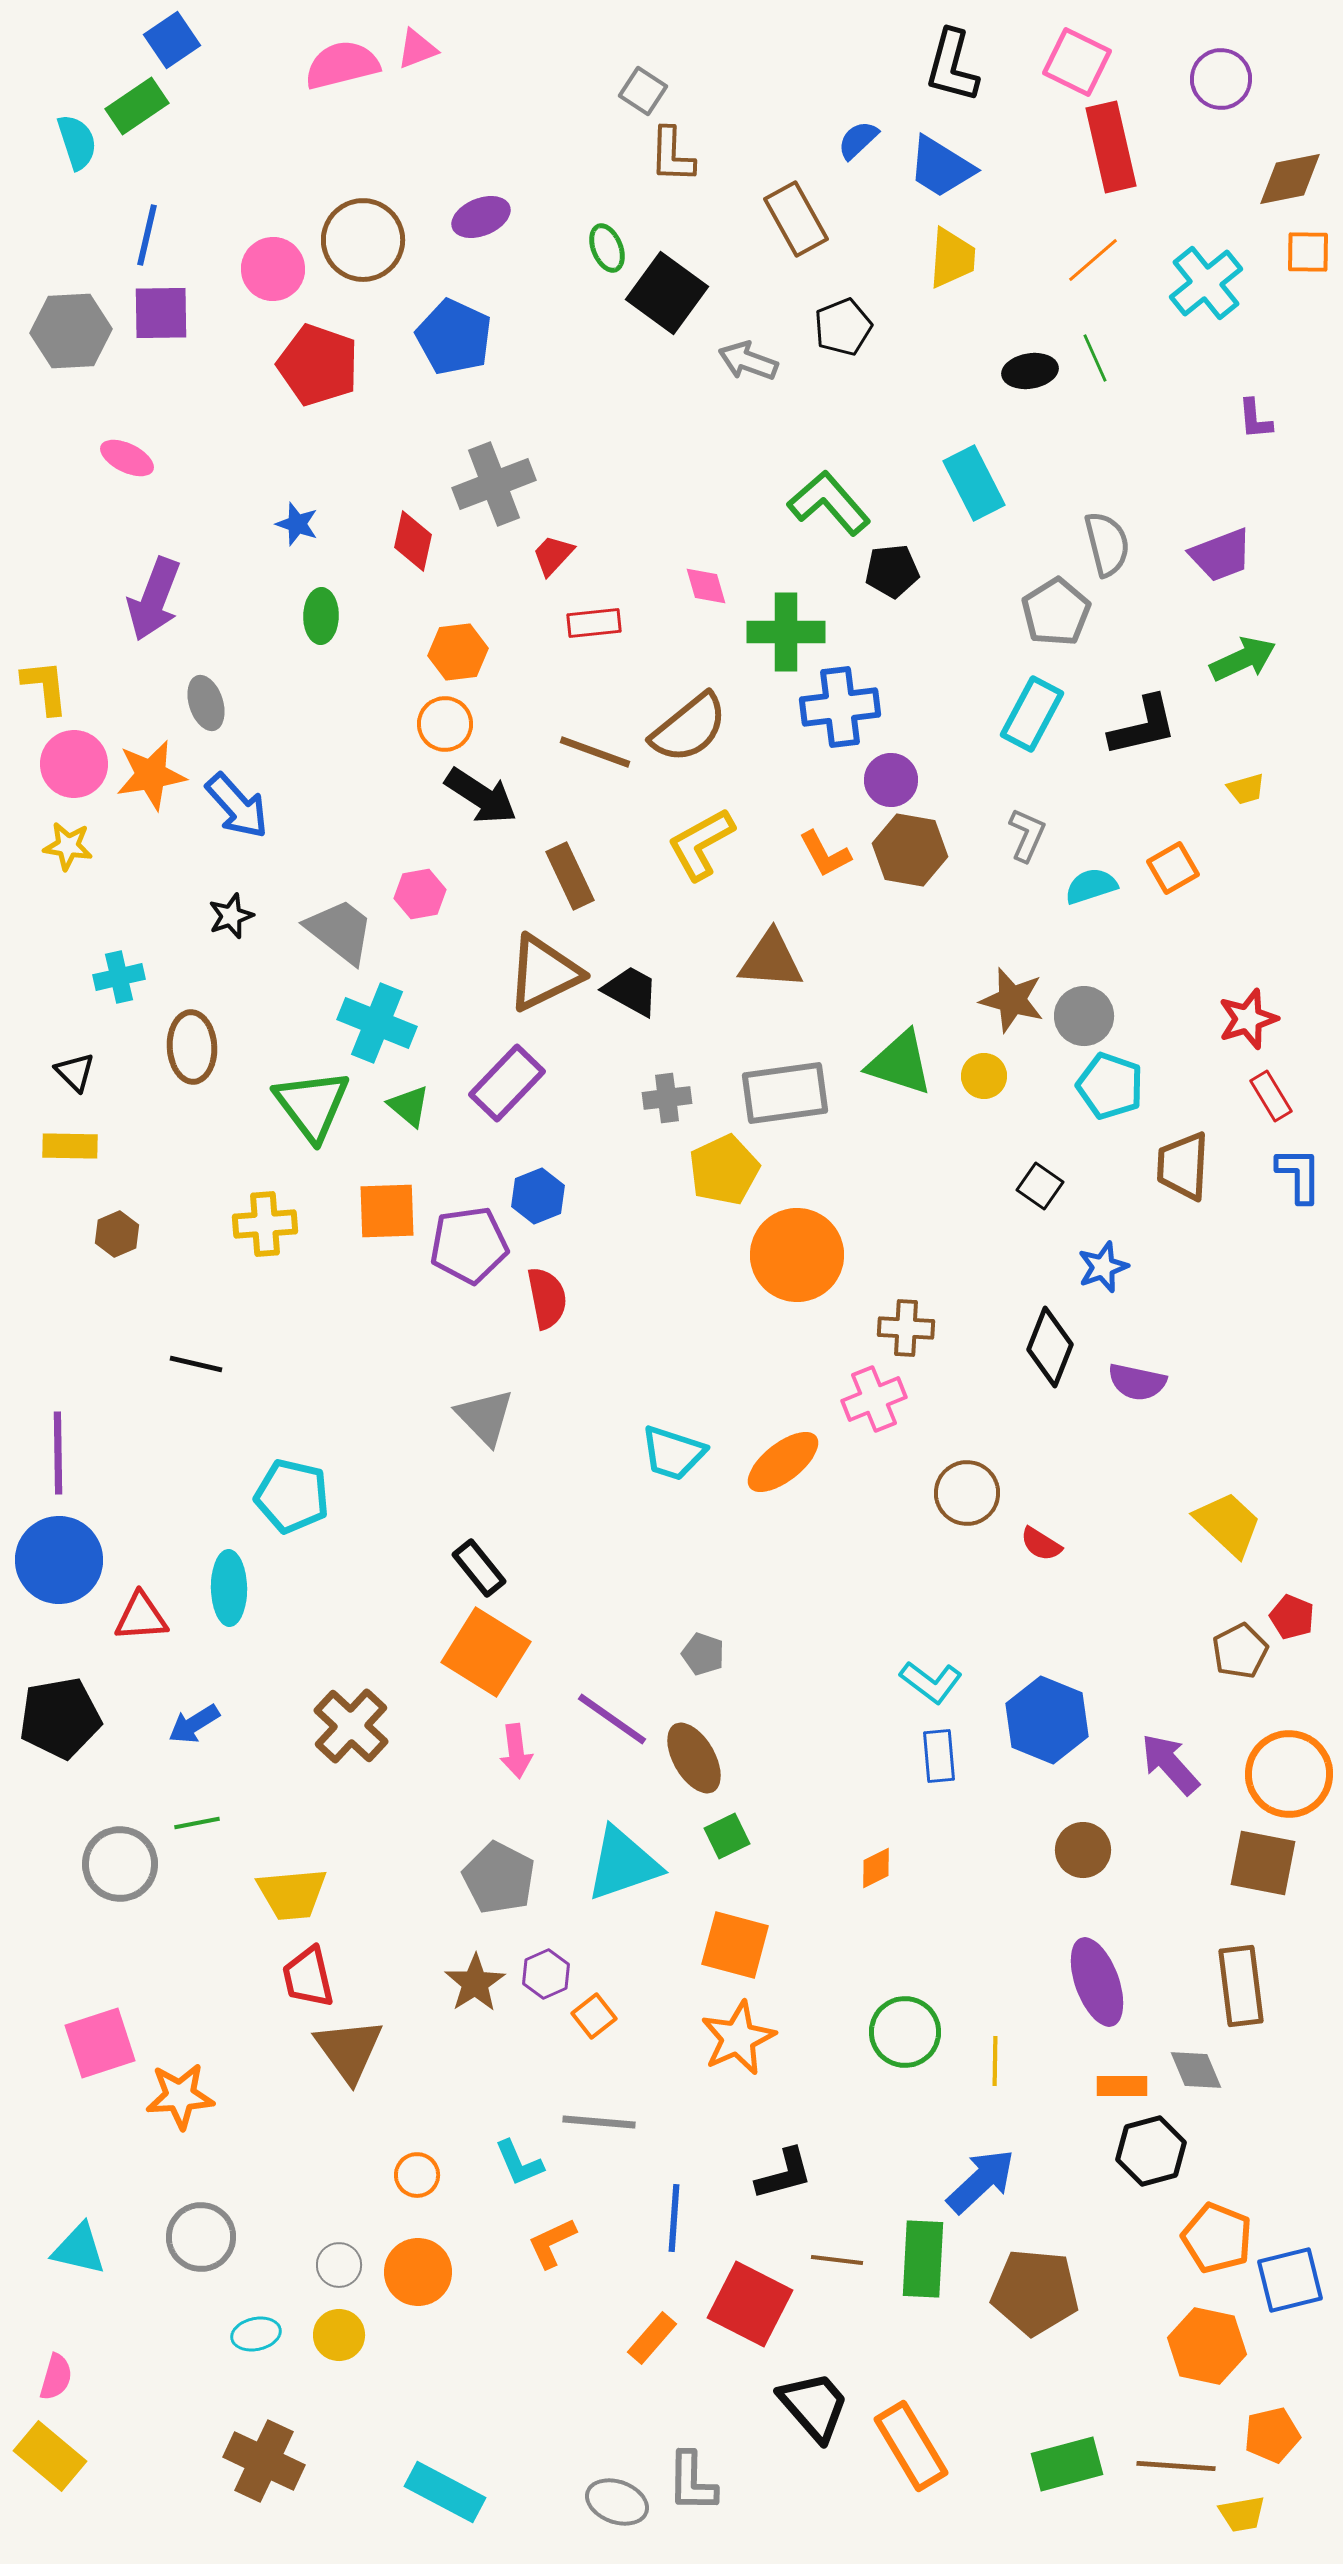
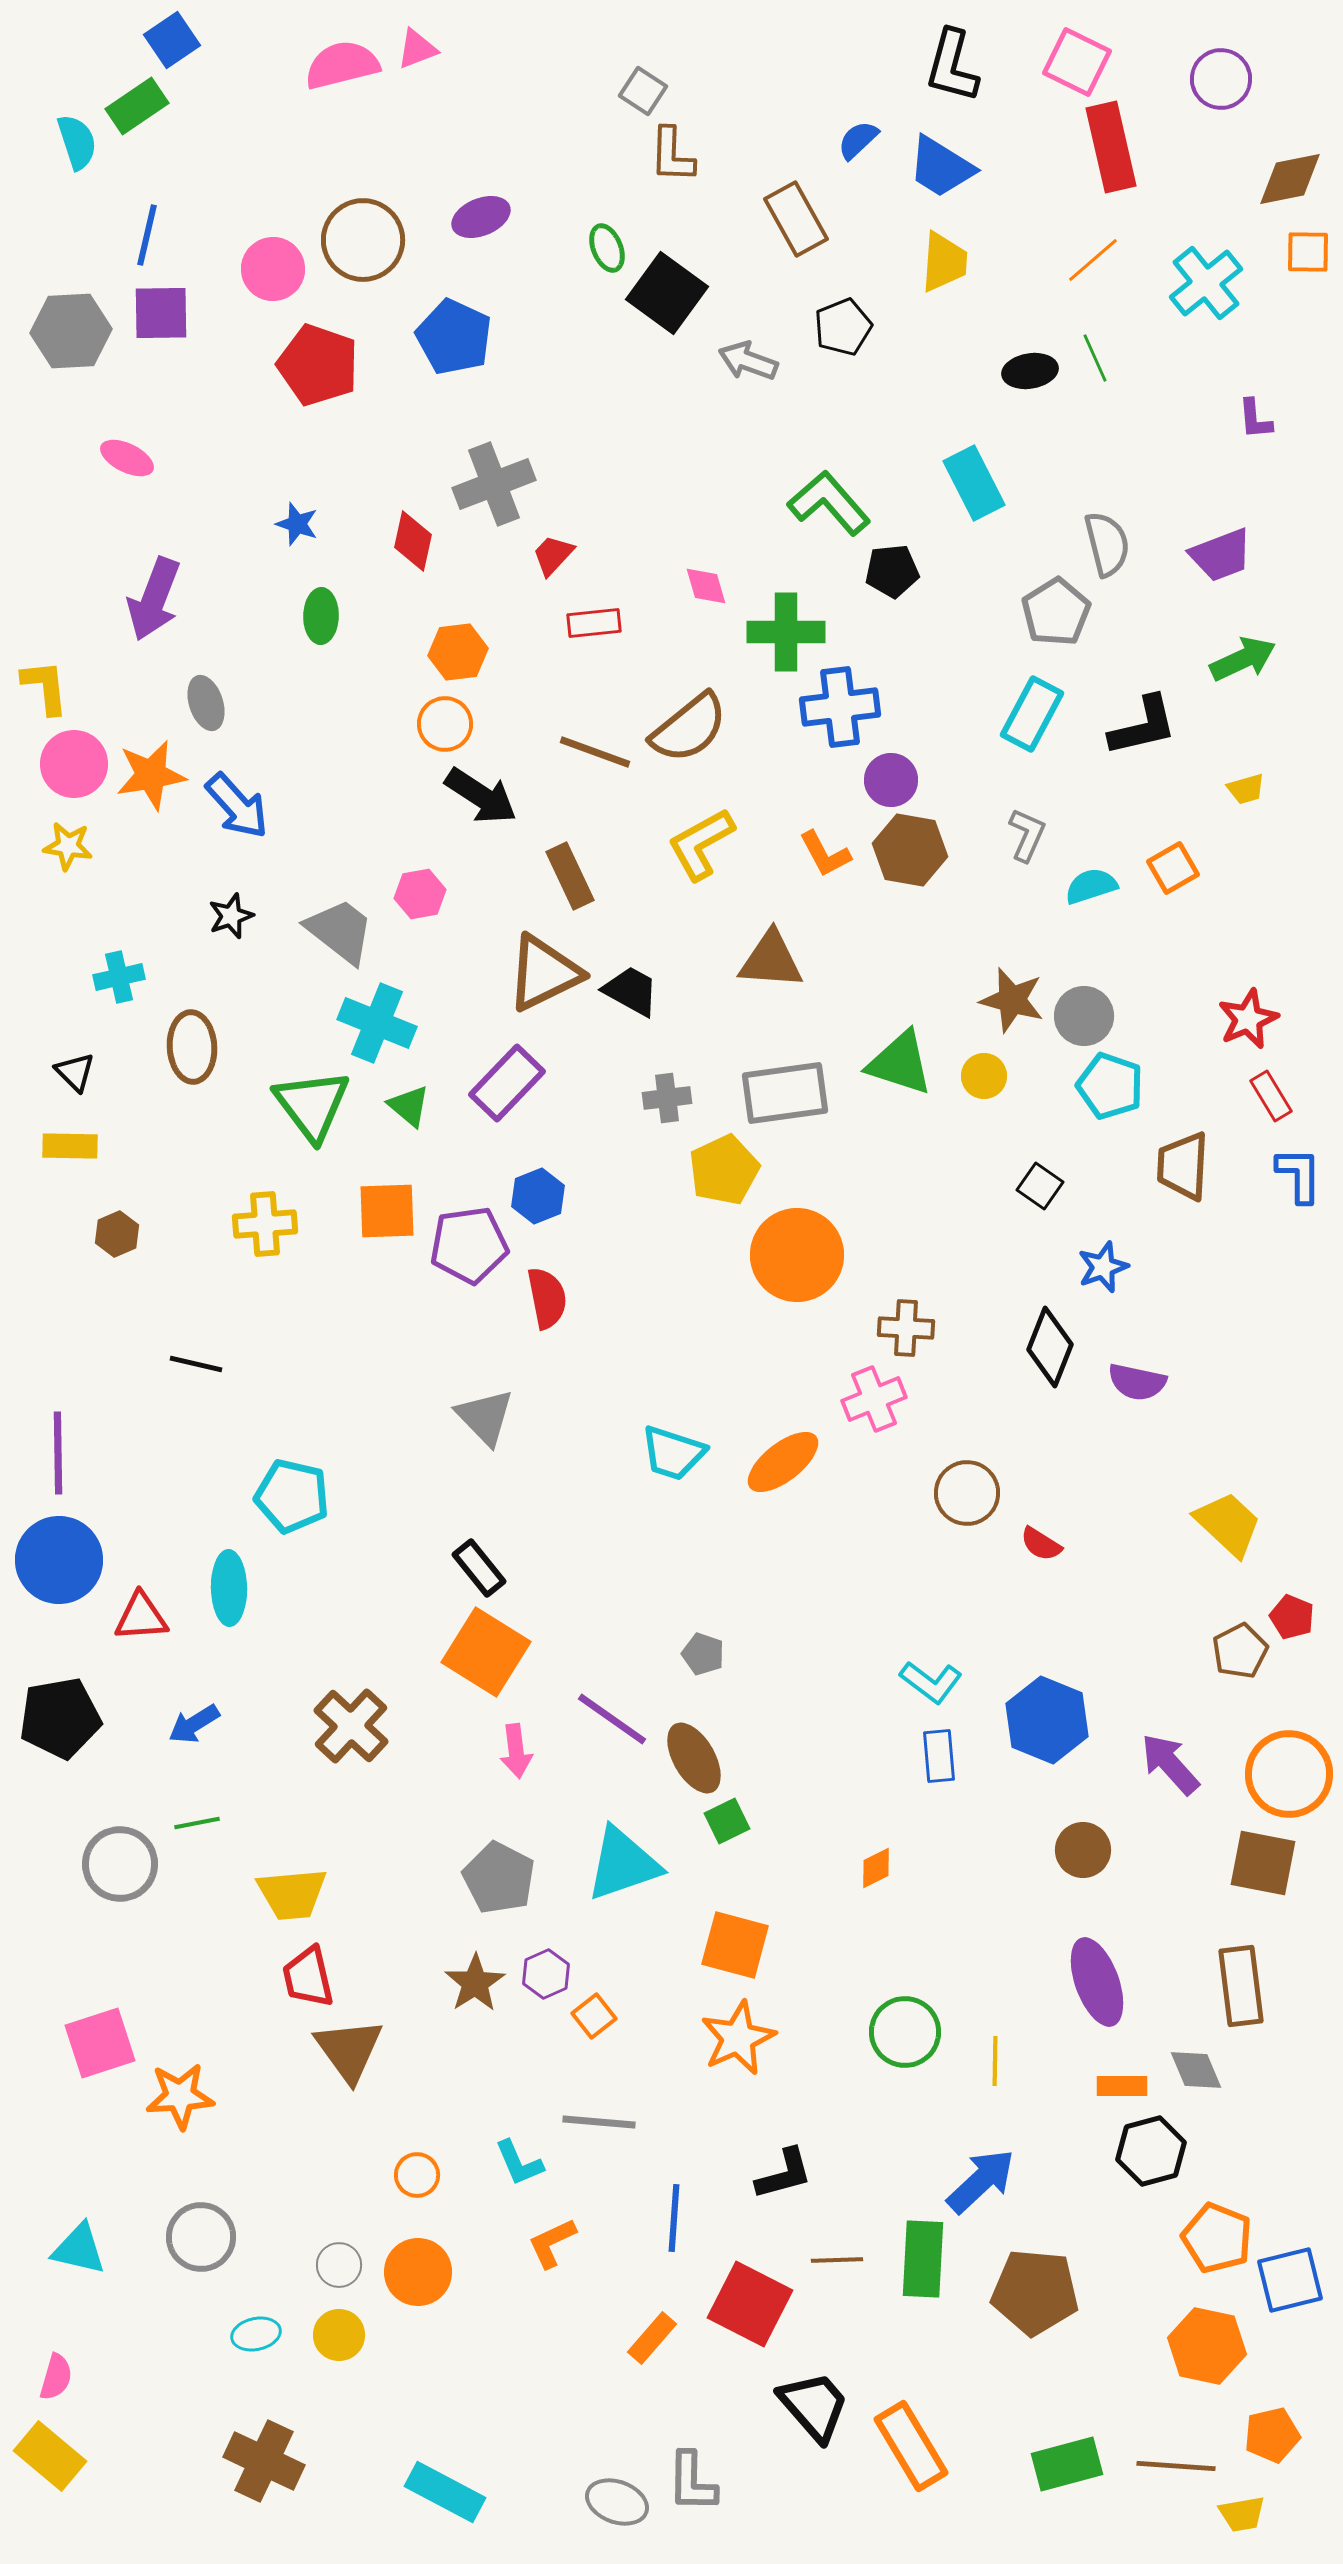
yellow trapezoid at (952, 258): moved 8 px left, 4 px down
red star at (1248, 1019): rotated 6 degrees counterclockwise
green square at (727, 1836): moved 15 px up
brown line at (837, 2260): rotated 9 degrees counterclockwise
